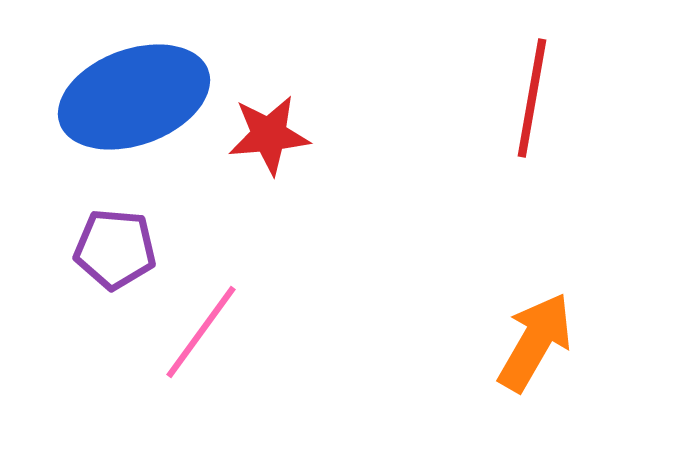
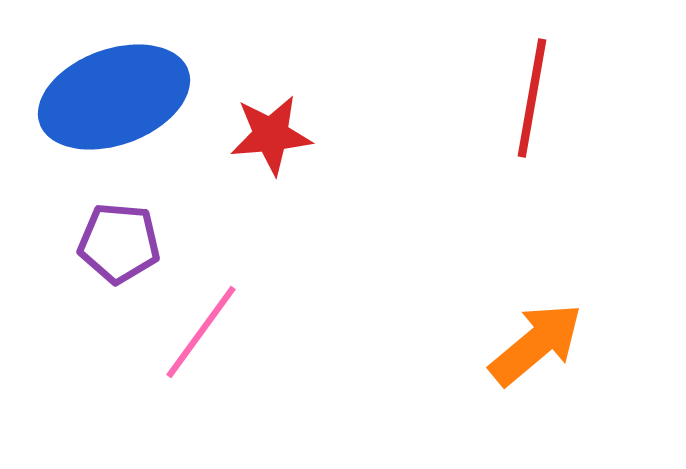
blue ellipse: moved 20 px left
red star: moved 2 px right
purple pentagon: moved 4 px right, 6 px up
orange arrow: moved 1 px right, 2 px down; rotated 20 degrees clockwise
